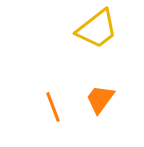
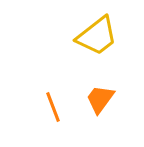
yellow trapezoid: moved 7 px down
